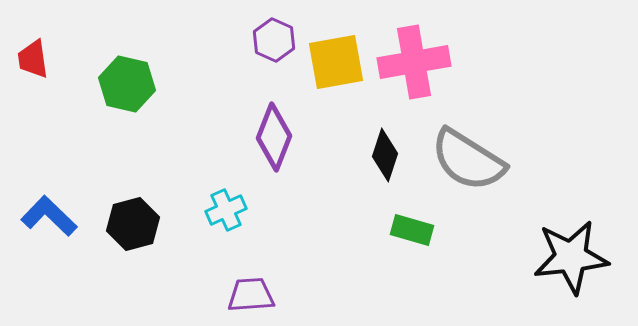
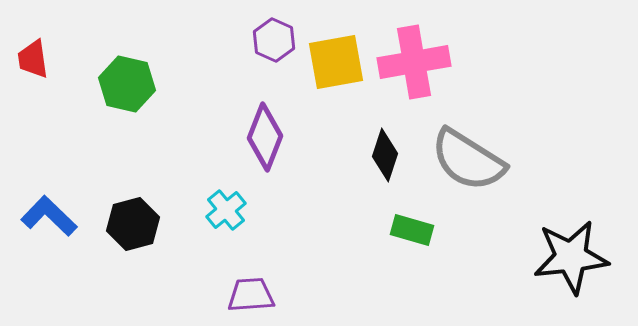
purple diamond: moved 9 px left
cyan cross: rotated 15 degrees counterclockwise
